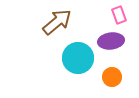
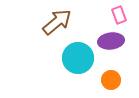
orange circle: moved 1 px left, 3 px down
